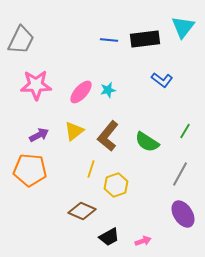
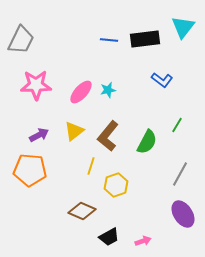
green line: moved 8 px left, 6 px up
green semicircle: rotated 95 degrees counterclockwise
yellow line: moved 3 px up
